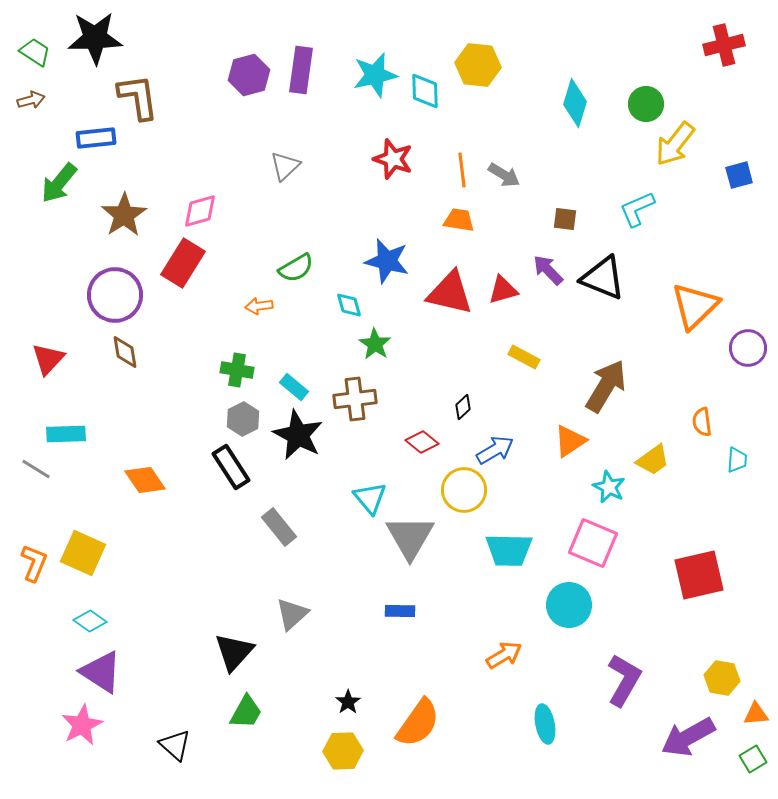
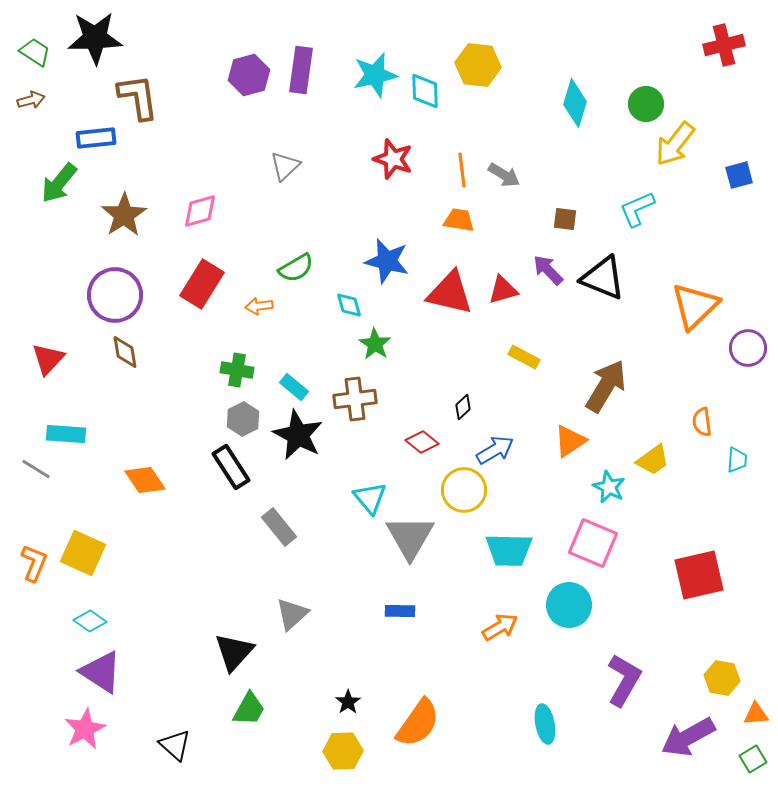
red rectangle at (183, 263): moved 19 px right, 21 px down
cyan rectangle at (66, 434): rotated 6 degrees clockwise
orange arrow at (504, 655): moved 4 px left, 28 px up
green trapezoid at (246, 712): moved 3 px right, 3 px up
pink star at (82, 725): moved 3 px right, 4 px down
